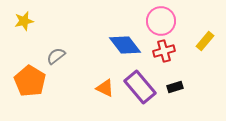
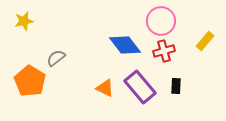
gray semicircle: moved 2 px down
black rectangle: moved 1 px right, 1 px up; rotated 70 degrees counterclockwise
